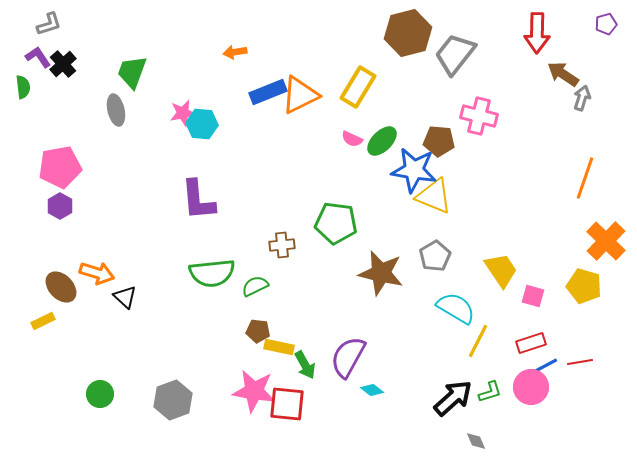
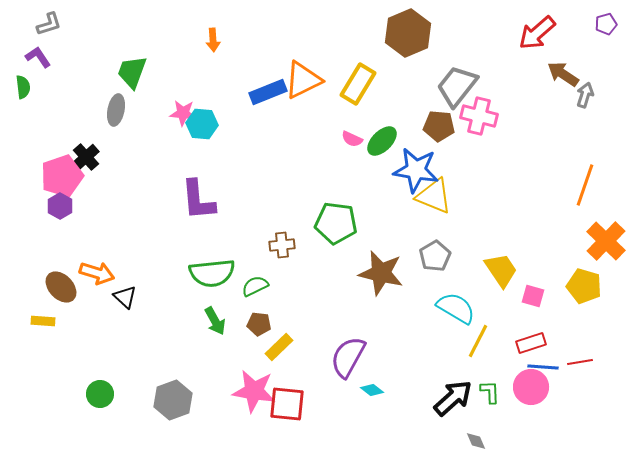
brown hexagon at (408, 33): rotated 9 degrees counterclockwise
red arrow at (537, 33): rotated 48 degrees clockwise
orange arrow at (235, 52): moved 22 px left, 12 px up; rotated 85 degrees counterclockwise
gray trapezoid at (455, 54): moved 2 px right, 32 px down
black cross at (63, 64): moved 23 px right, 93 px down
yellow rectangle at (358, 87): moved 3 px up
orange triangle at (300, 95): moved 3 px right, 15 px up
gray arrow at (582, 98): moved 3 px right, 3 px up
gray ellipse at (116, 110): rotated 24 degrees clockwise
pink star at (183, 113): rotated 16 degrees clockwise
brown pentagon at (439, 141): moved 15 px up
pink pentagon at (60, 167): moved 2 px right, 9 px down; rotated 9 degrees counterclockwise
blue star at (414, 170): moved 2 px right
orange line at (585, 178): moved 7 px down
yellow rectangle at (43, 321): rotated 30 degrees clockwise
brown pentagon at (258, 331): moved 1 px right, 7 px up
yellow rectangle at (279, 347): rotated 56 degrees counterclockwise
green arrow at (305, 365): moved 90 px left, 44 px up
blue line at (543, 367): rotated 32 degrees clockwise
green L-shape at (490, 392): rotated 75 degrees counterclockwise
